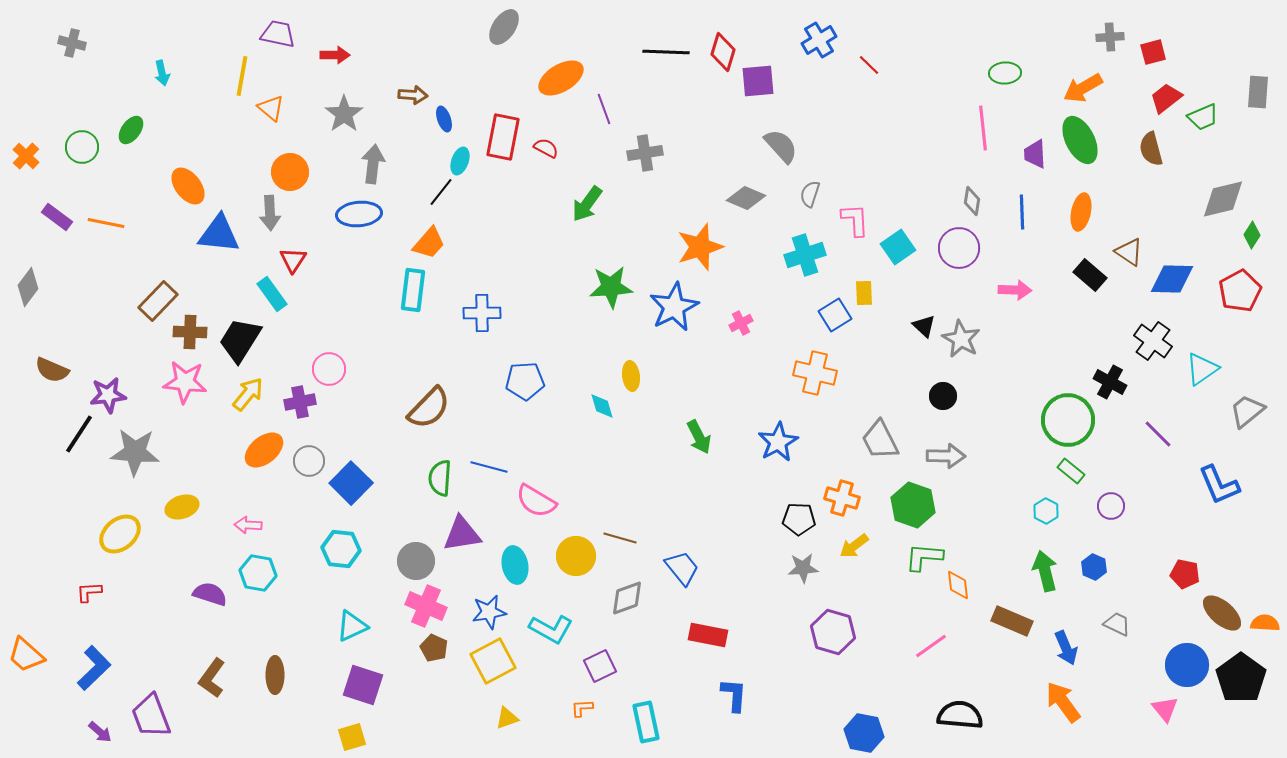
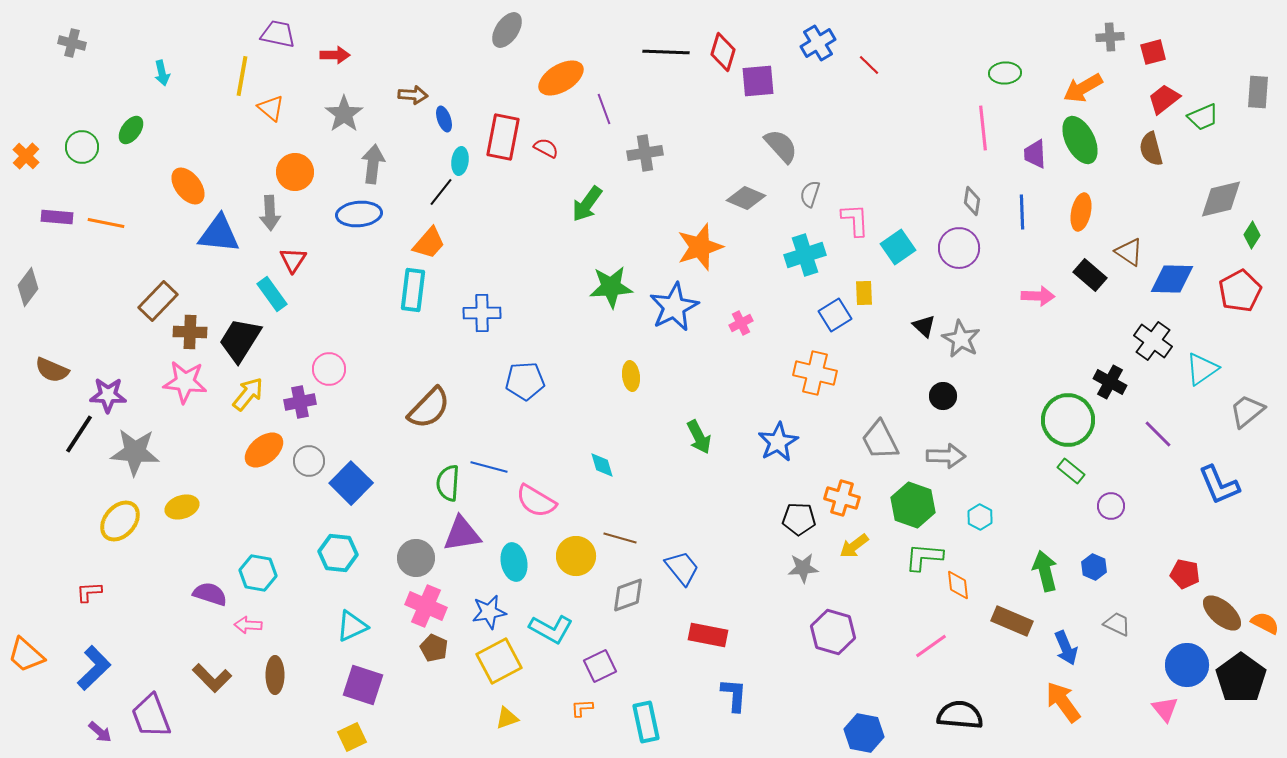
gray ellipse at (504, 27): moved 3 px right, 3 px down
blue cross at (819, 40): moved 1 px left, 3 px down
red trapezoid at (1166, 98): moved 2 px left, 1 px down
cyan ellipse at (460, 161): rotated 12 degrees counterclockwise
orange circle at (290, 172): moved 5 px right
gray diamond at (1223, 199): moved 2 px left
purple rectangle at (57, 217): rotated 32 degrees counterclockwise
pink arrow at (1015, 290): moved 23 px right, 6 px down
purple star at (108, 395): rotated 9 degrees clockwise
cyan diamond at (602, 406): moved 59 px down
green semicircle at (440, 478): moved 8 px right, 5 px down
cyan hexagon at (1046, 511): moved 66 px left, 6 px down
pink arrow at (248, 525): moved 100 px down
yellow ellipse at (120, 534): moved 13 px up; rotated 9 degrees counterclockwise
cyan hexagon at (341, 549): moved 3 px left, 4 px down
gray circle at (416, 561): moved 3 px up
cyan ellipse at (515, 565): moved 1 px left, 3 px up
gray diamond at (627, 598): moved 1 px right, 3 px up
orange semicircle at (1265, 623): rotated 24 degrees clockwise
yellow square at (493, 661): moved 6 px right
brown L-shape at (212, 678): rotated 81 degrees counterclockwise
yellow square at (352, 737): rotated 8 degrees counterclockwise
